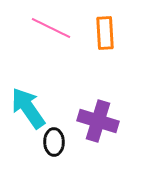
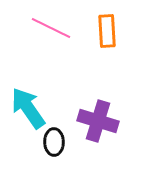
orange rectangle: moved 2 px right, 2 px up
